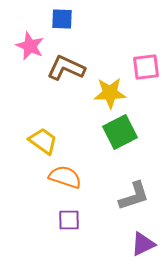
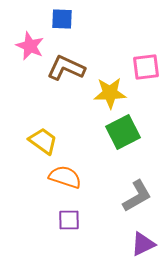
green square: moved 3 px right
gray L-shape: moved 3 px right; rotated 12 degrees counterclockwise
